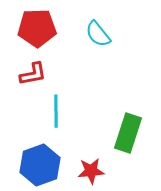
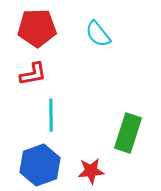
cyan line: moved 5 px left, 4 px down
